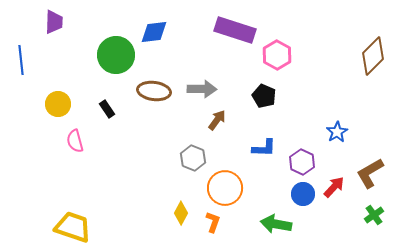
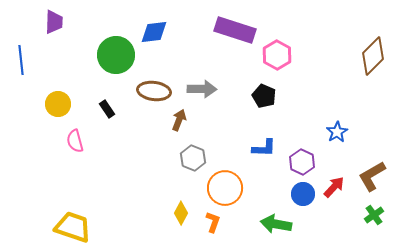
brown arrow: moved 38 px left; rotated 15 degrees counterclockwise
brown L-shape: moved 2 px right, 3 px down
